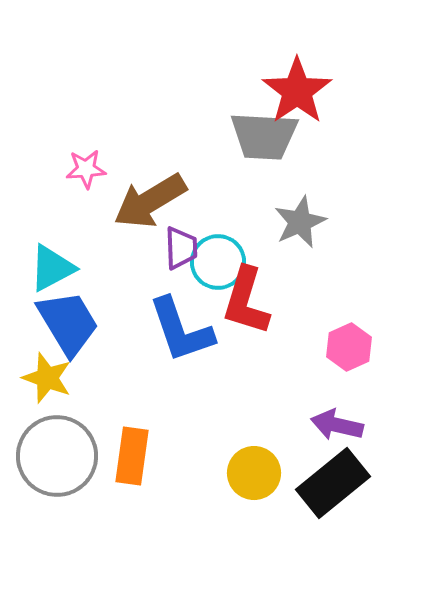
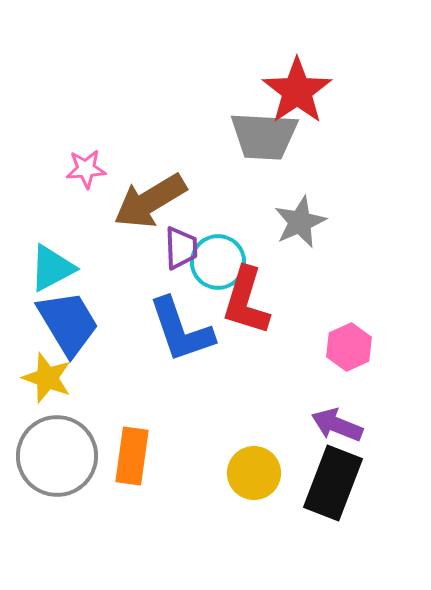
purple arrow: rotated 9 degrees clockwise
black rectangle: rotated 30 degrees counterclockwise
